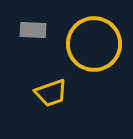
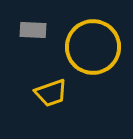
yellow circle: moved 1 px left, 3 px down
